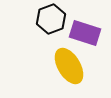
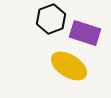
yellow ellipse: rotated 27 degrees counterclockwise
